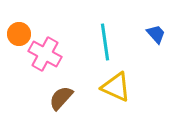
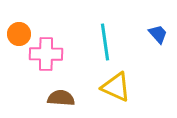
blue trapezoid: moved 2 px right
pink cross: moved 1 px right; rotated 28 degrees counterclockwise
brown semicircle: rotated 52 degrees clockwise
